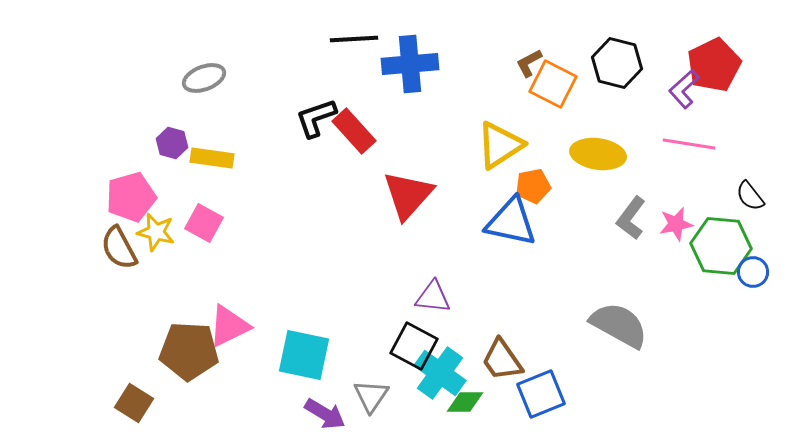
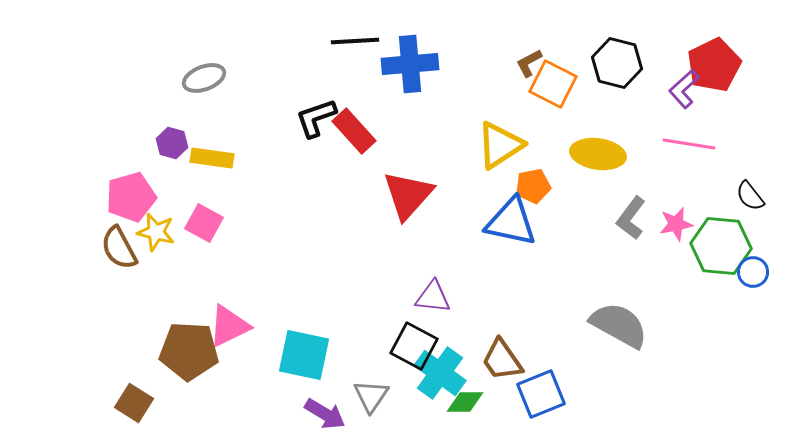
black line: moved 1 px right, 2 px down
